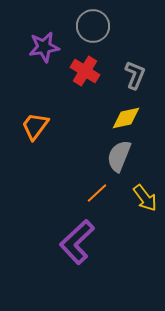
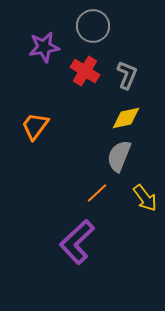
gray L-shape: moved 8 px left
